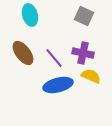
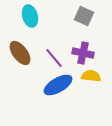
cyan ellipse: moved 1 px down
brown ellipse: moved 3 px left
yellow semicircle: rotated 18 degrees counterclockwise
blue ellipse: rotated 16 degrees counterclockwise
